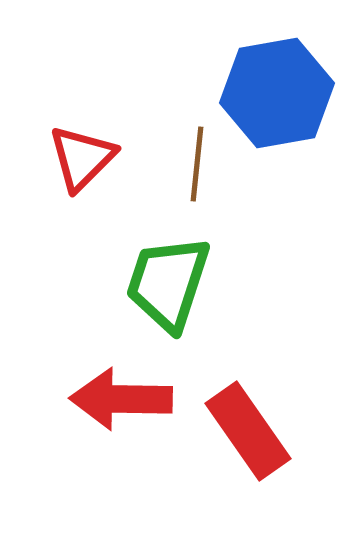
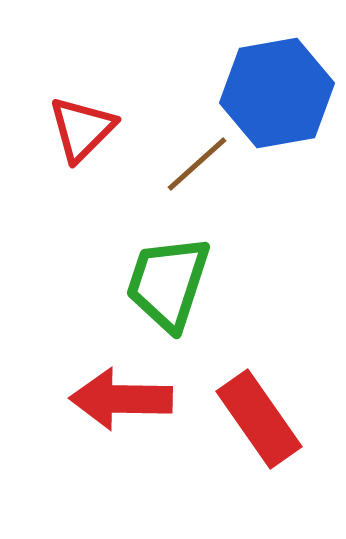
red triangle: moved 29 px up
brown line: rotated 42 degrees clockwise
red rectangle: moved 11 px right, 12 px up
